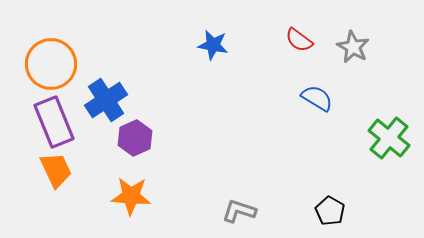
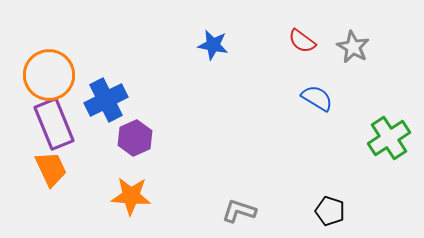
red semicircle: moved 3 px right, 1 px down
orange circle: moved 2 px left, 11 px down
blue cross: rotated 6 degrees clockwise
purple rectangle: moved 2 px down
green cross: rotated 18 degrees clockwise
orange trapezoid: moved 5 px left, 1 px up
black pentagon: rotated 12 degrees counterclockwise
